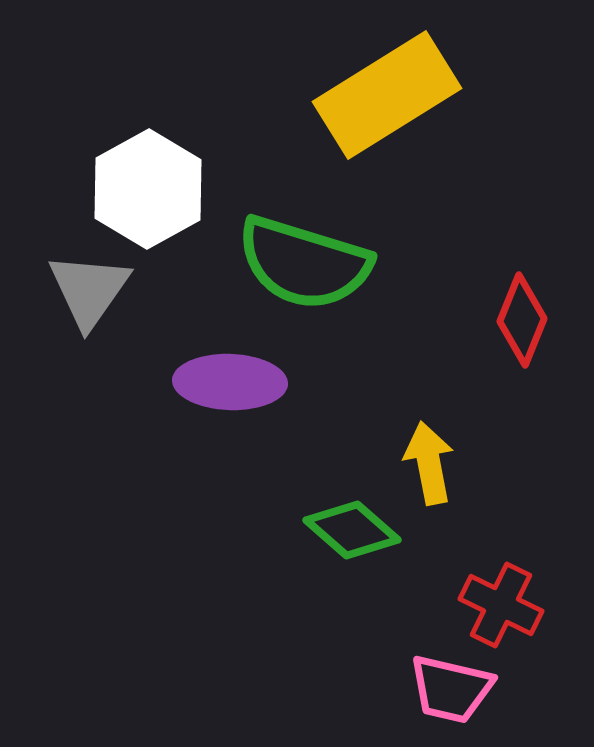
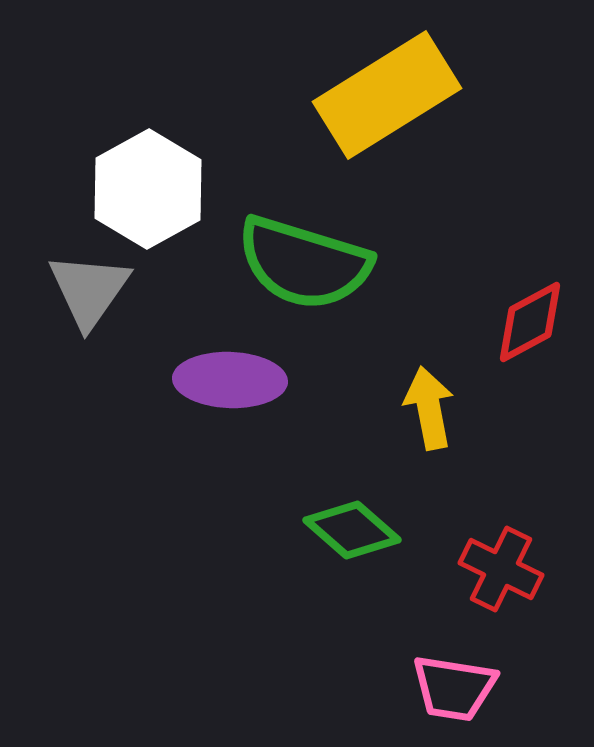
red diamond: moved 8 px right, 2 px down; rotated 40 degrees clockwise
purple ellipse: moved 2 px up
yellow arrow: moved 55 px up
red cross: moved 36 px up
pink trapezoid: moved 3 px right, 1 px up; rotated 4 degrees counterclockwise
